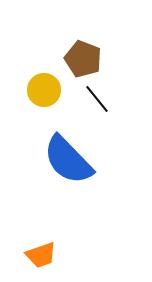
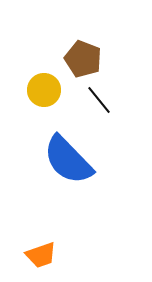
black line: moved 2 px right, 1 px down
